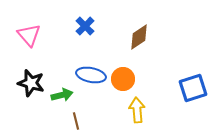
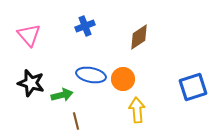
blue cross: rotated 24 degrees clockwise
blue square: moved 1 px up
